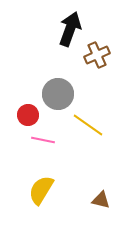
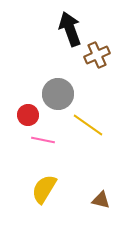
black arrow: rotated 40 degrees counterclockwise
yellow semicircle: moved 3 px right, 1 px up
